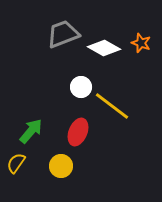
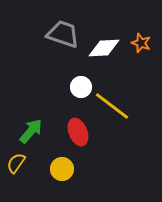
gray trapezoid: rotated 40 degrees clockwise
white diamond: rotated 32 degrees counterclockwise
red ellipse: rotated 44 degrees counterclockwise
yellow circle: moved 1 px right, 3 px down
